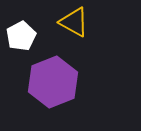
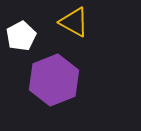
purple hexagon: moved 1 px right, 2 px up
